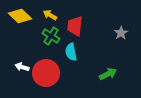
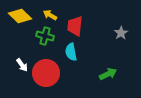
green cross: moved 6 px left; rotated 18 degrees counterclockwise
white arrow: moved 2 px up; rotated 144 degrees counterclockwise
